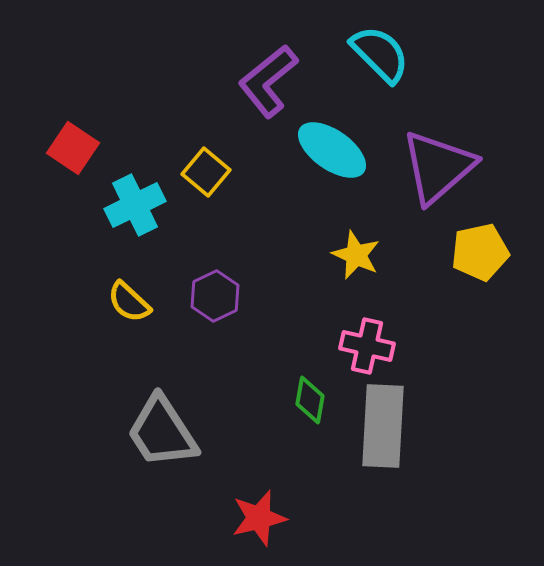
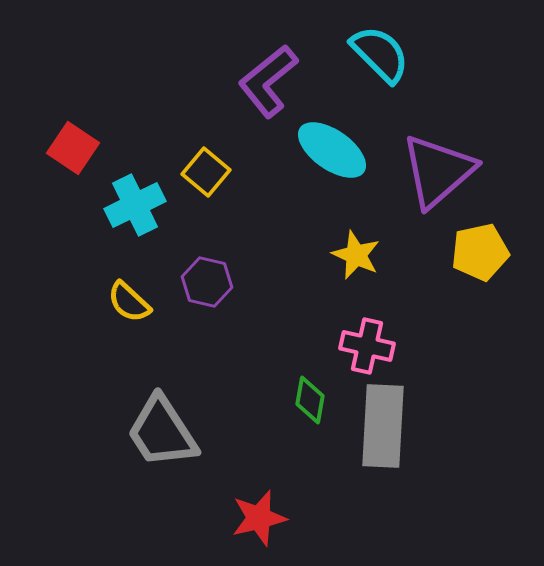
purple triangle: moved 4 px down
purple hexagon: moved 8 px left, 14 px up; rotated 21 degrees counterclockwise
